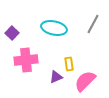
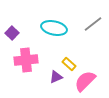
gray line: rotated 24 degrees clockwise
yellow rectangle: rotated 40 degrees counterclockwise
